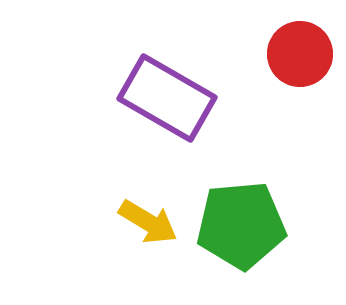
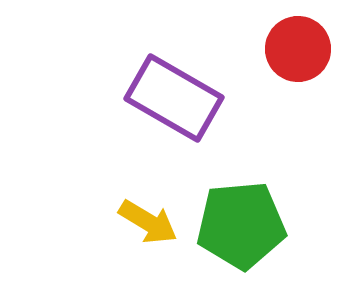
red circle: moved 2 px left, 5 px up
purple rectangle: moved 7 px right
